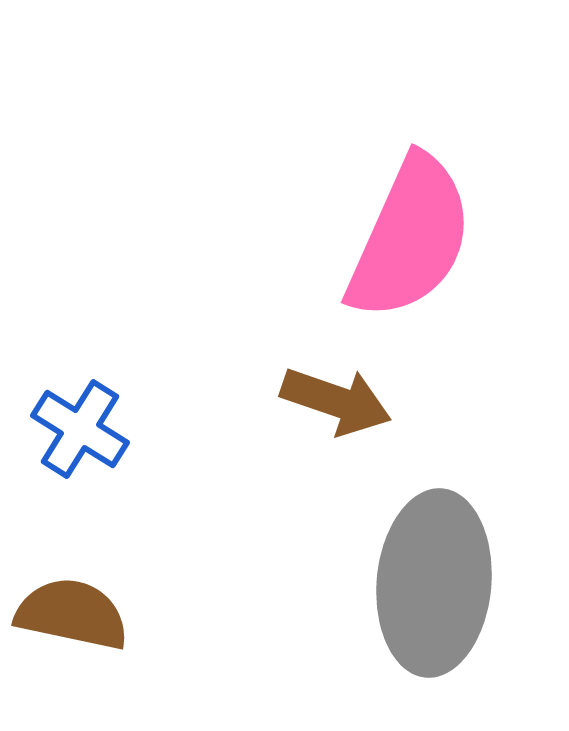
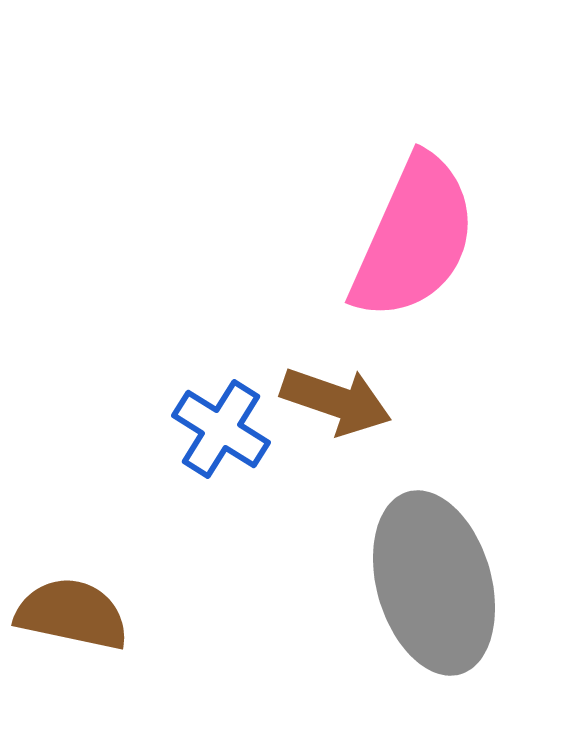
pink semicircle: moved 4 px right
blue cross: moved 141 px right
gray ellipse: rotated 21 degrees counterclockwise
